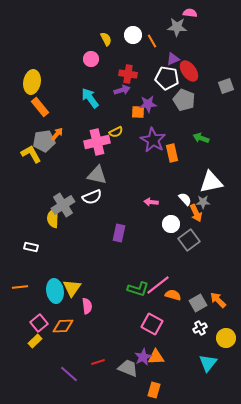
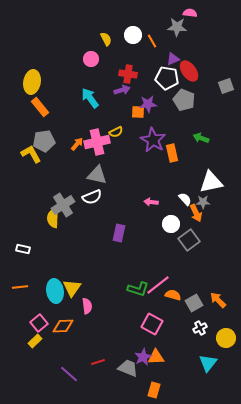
orange arrow at (57, 134): moved 20 px right, 10 px down
white rectangle at (31, 247): moved 8 px left, 2 px down
gray square at (198, 303): moved 4 px left
